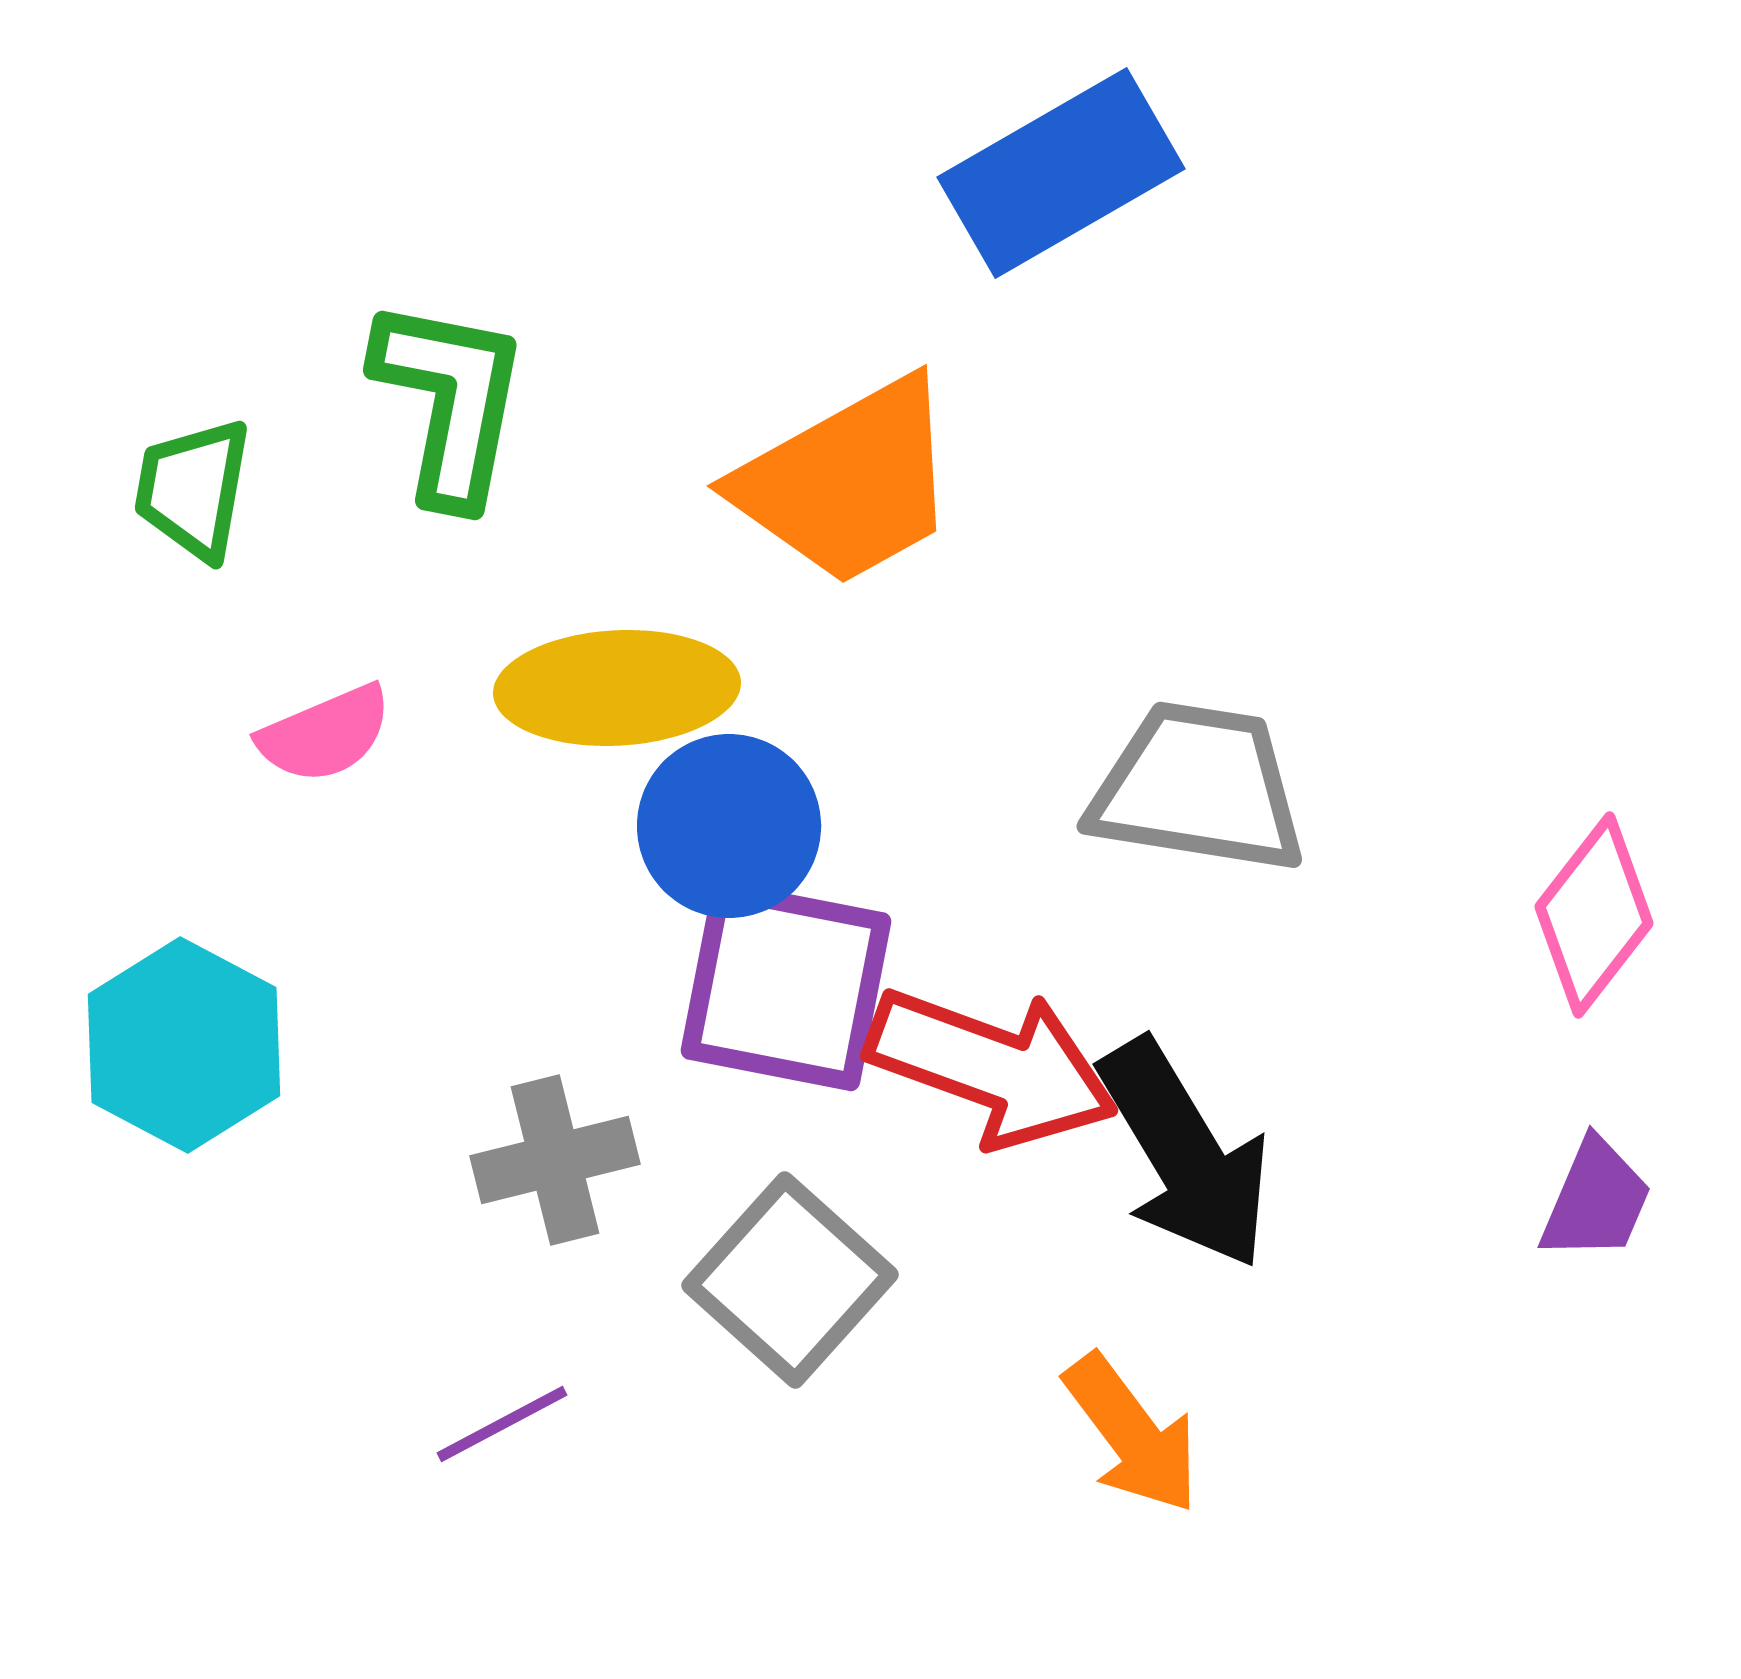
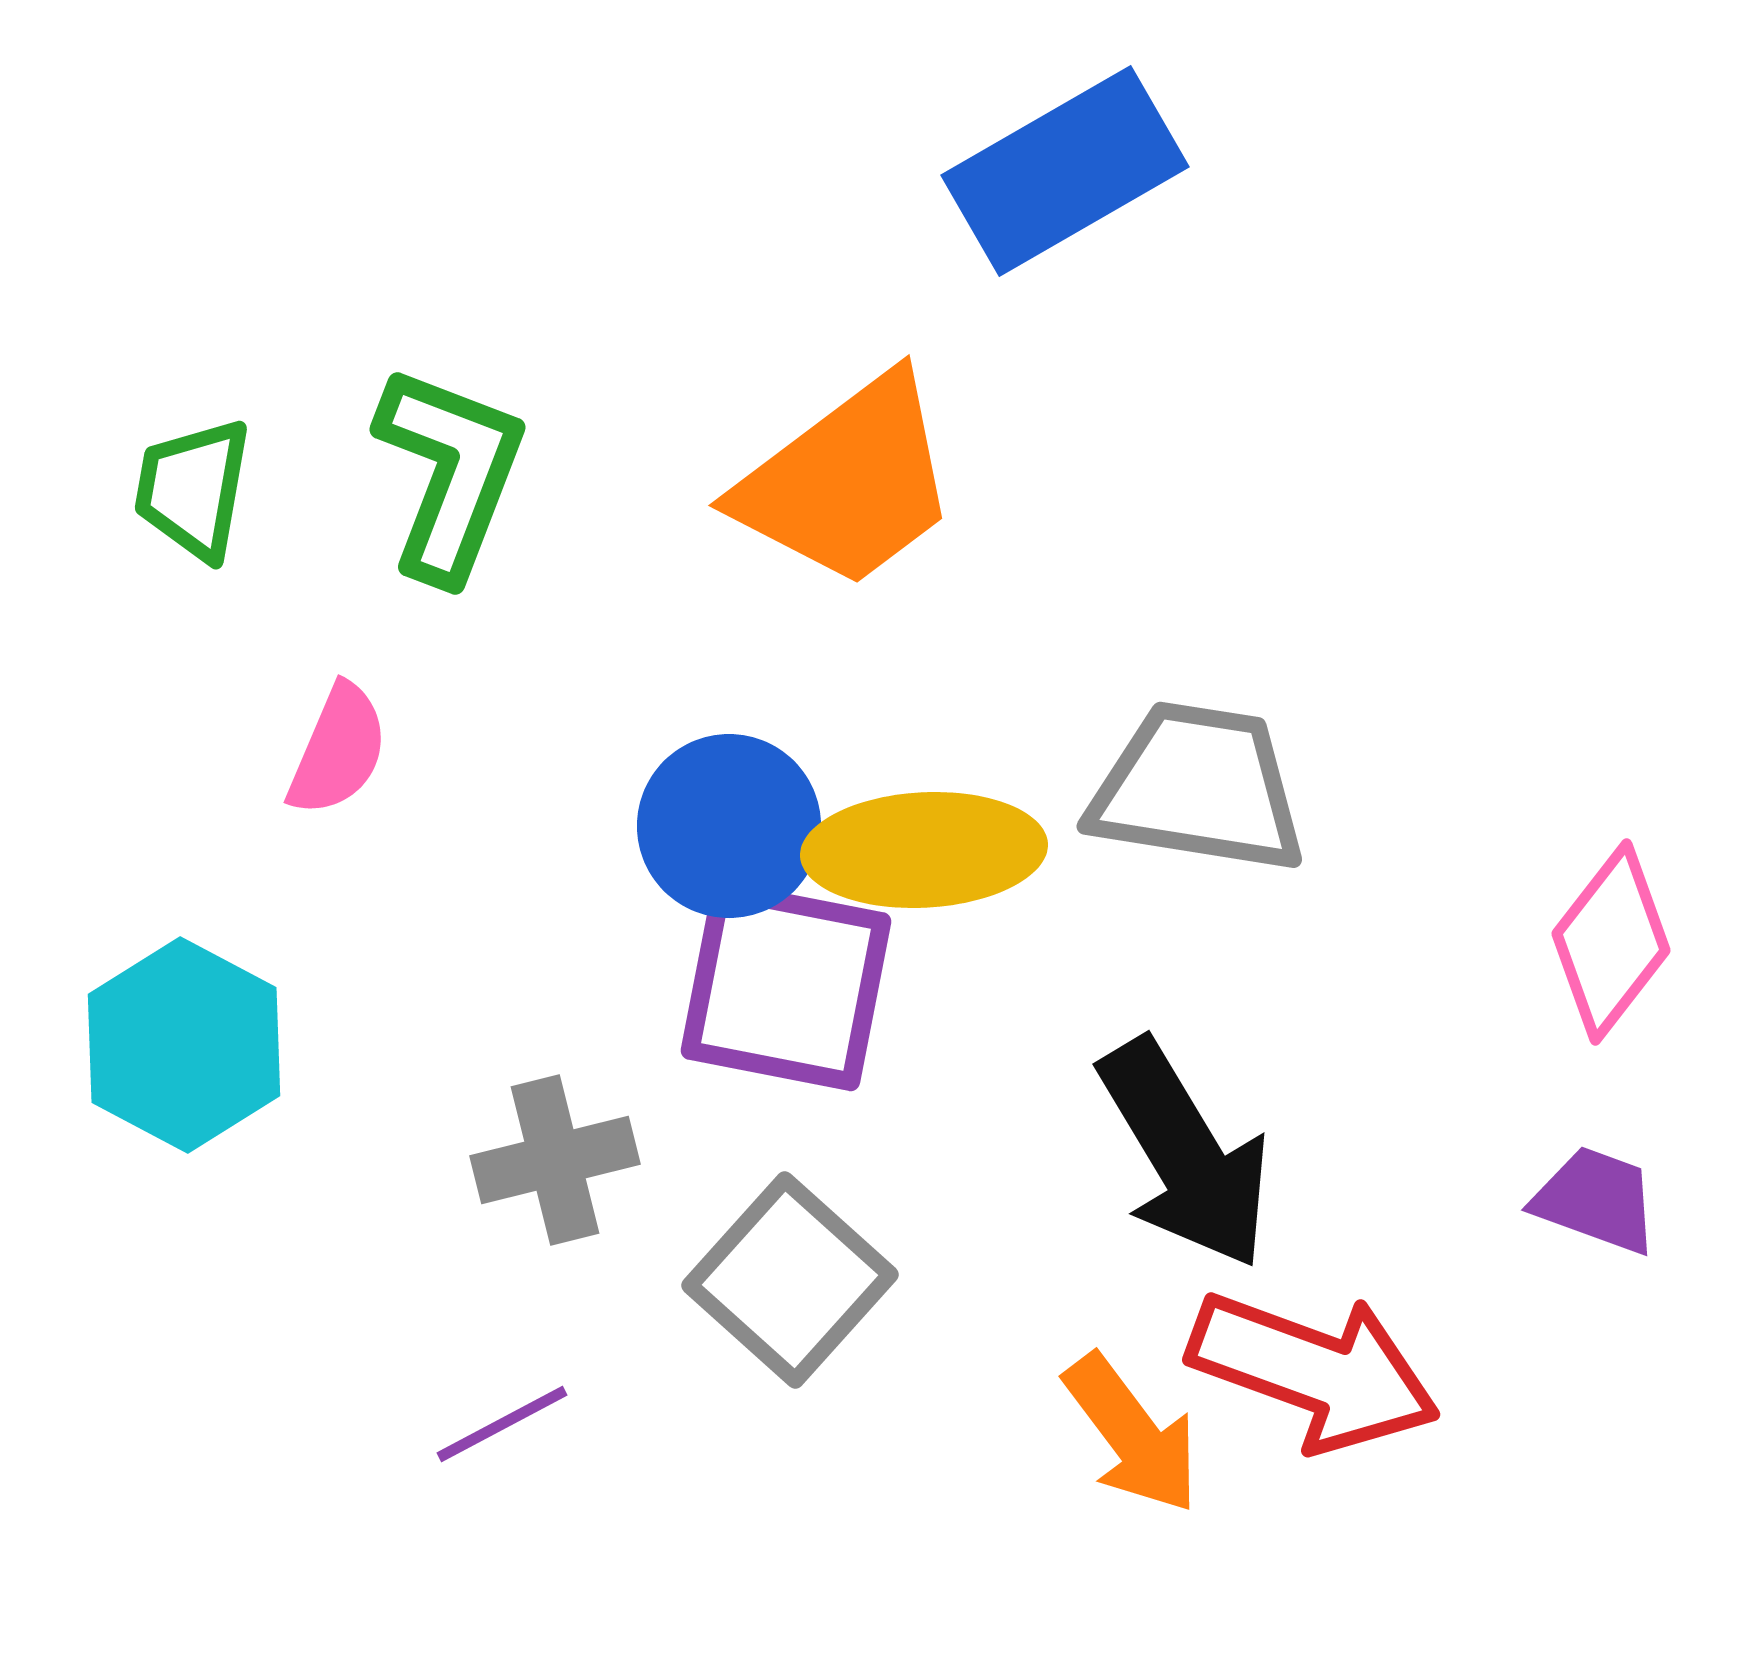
blue rectangle: moved 4 px right, 2 px up
green L-shape: moved 72 px down; rotated 10 degrees clockwise
orange trapezoid: rotated 8 degrees counterclockwise
yellow ellipse: moved 307 px right, 162 px down
pink semicircle: moved 13 px right, 16 px down; rotated 44 degrees counterclockwise
pink diamond: moved 17 px right, 27 px down
red arrow: moved 322 px right, 304 px down
purple trapezoid: rotated 93 degrees counterclockwise
